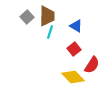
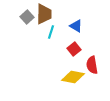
brown trapezoid: moved 3 px left, 2 px up
cyan line: moved 1 px right
red semicircle: rotated 138 degrees clockwise
yellow diamond: rotated 35 degrees counterclockwise
